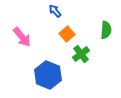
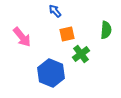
orange square: rotated 28 degrees clockwise
blue hexagon: moved 3 px right, 2 px up
